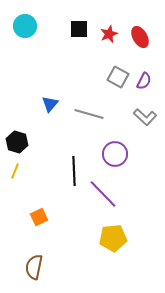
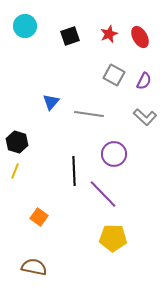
black square: moved 9 px left, 7 px down; rotated 18 degrees counterclockwise
gray square: moved 4 px left, 2 px up
blue triangle: moved 1 px right, 2 px up
gray line: rotated 8 degrees counterclockwise
purple circle: moved 1 px left
orange square: rotated 30 degrees counterclockwise
yellow pentagon: rotated 8 degrees clockwise
brown semicircle: rotated 90 degrees clockwise
